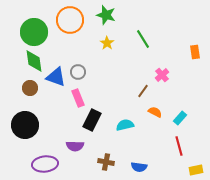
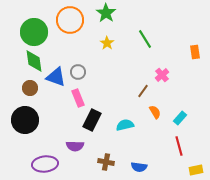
green star: moved 2 px up; rotated 18 degrees clockwise
green line: moved 2 px right
orange semicircle: rotated 32 degrees clockwise
black circle: moved 5 px up
